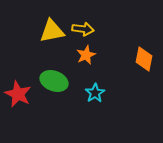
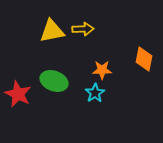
yellow arrow: rotated 10 degrees counterclockwise
orange star: moved 16 px right, 15 px down; rotated 24 degrees clockwise
